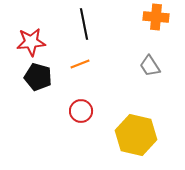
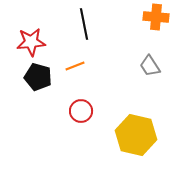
orange line: moved 5 px left, 2 px down
